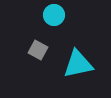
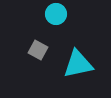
cyan circle: moved 2 px right, 1 px up
